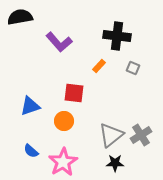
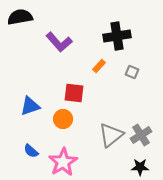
black cross: rotated 16 degrees counterclockwise
gray square: moved 1 px left, 4 px down
orange circle: moved 1 px left, 2 px up
black star: moved 25 px right, 4 px down
